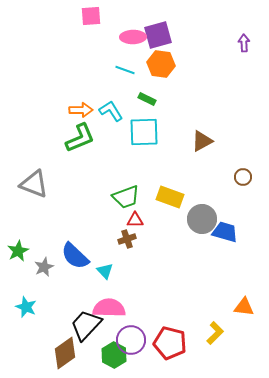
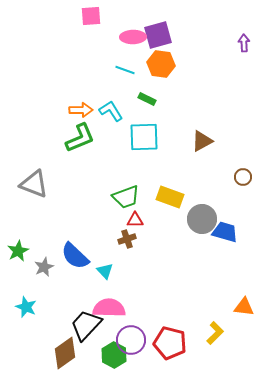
cyan square: moved 5 px down
